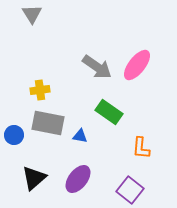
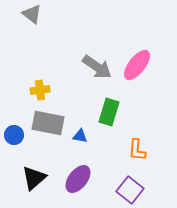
gray triangle: rotated 20 degrees counterclockwise
green rectangle: rotated 72 degrees clockwise
orange L-shape: moved 4 px left, 2 px down
